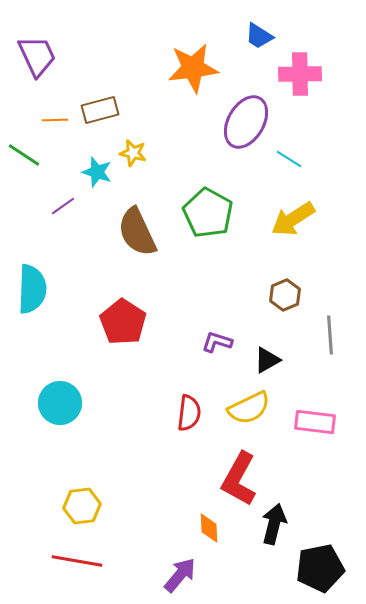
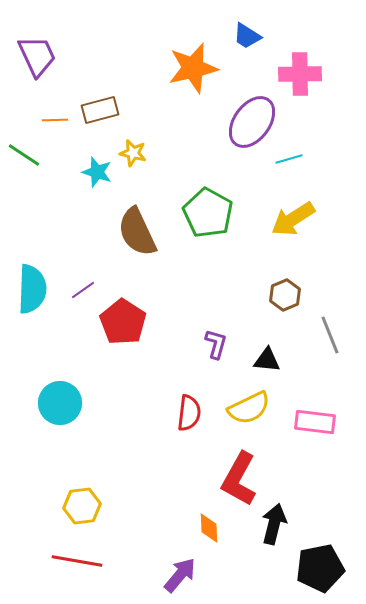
blue trapezoid: moved 12 px left
orange star: rotated 6 degrees counterclockwise
purple ellipse: moved 6 px right; rotated 6 degrees clockwise
cyan line: rotated 48 degrees counterclockwise
purple line: moved 20 px right, 84 px down
gray line: rotated 18 degrees counterclockwise
purple L-shape: moved 1 px left, 2 px down; rotated 88 degrees clockwise
black triangle: rotated 36 degrees clockwise
